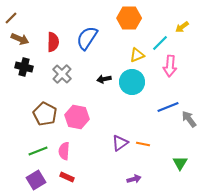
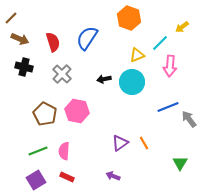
orange hexagon: rotated 20 degrees clockwise
red semicircle: rotated 18 degrees counterclockwise
pink hexagon: moved 6 px up
orange line: moved 1 px right, 1 px up; rotated 48 degrees clockwise
purple arrow: moved 21 px left, 3 px up; rotated 144 degrees counterclockwise
